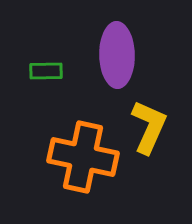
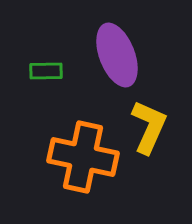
purple ellipse: rotated 20 degrees counterclockwise
